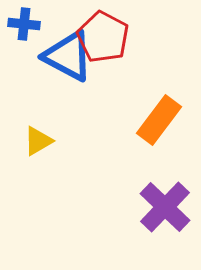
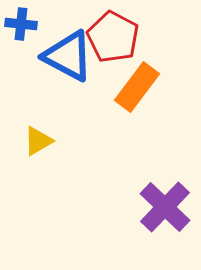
blue cross: moved 3 px left
red pentagon: moved 10 px right
orange rectangle: moved 22 px left, 33 px up
